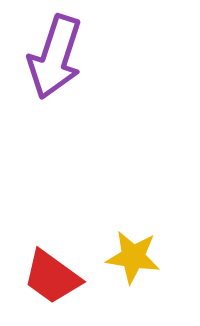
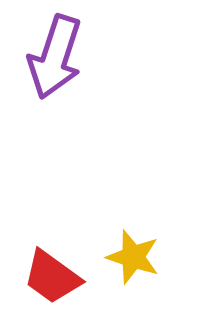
yellow star: rotated 10 degrees clockwise
